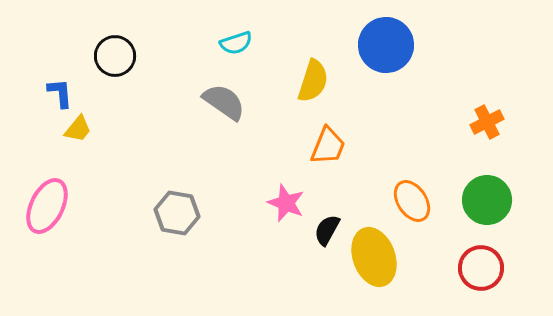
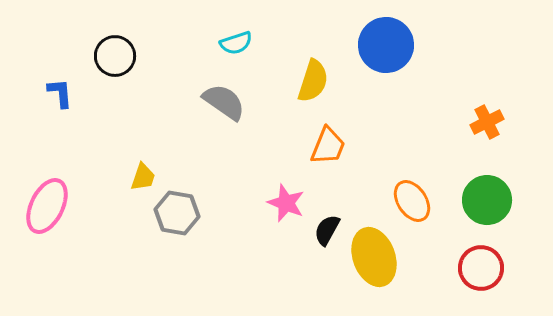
yellow trapezoid: moved 65 px right, 48 px down; rotated 20 degrees counterclockwise
